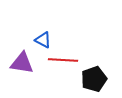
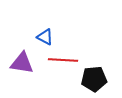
blue triangle: moved 2 px right, 3 px up
black pentagon: rotated 15 degrees clockwise
